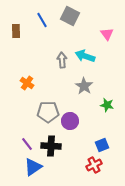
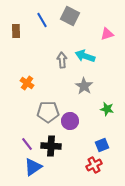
pink triangle: rotated 48 degrees clockwise
green star: moved 4 px down
